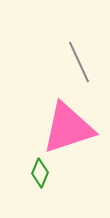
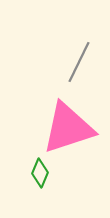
gray line: rotated 51 degrees clockwise
